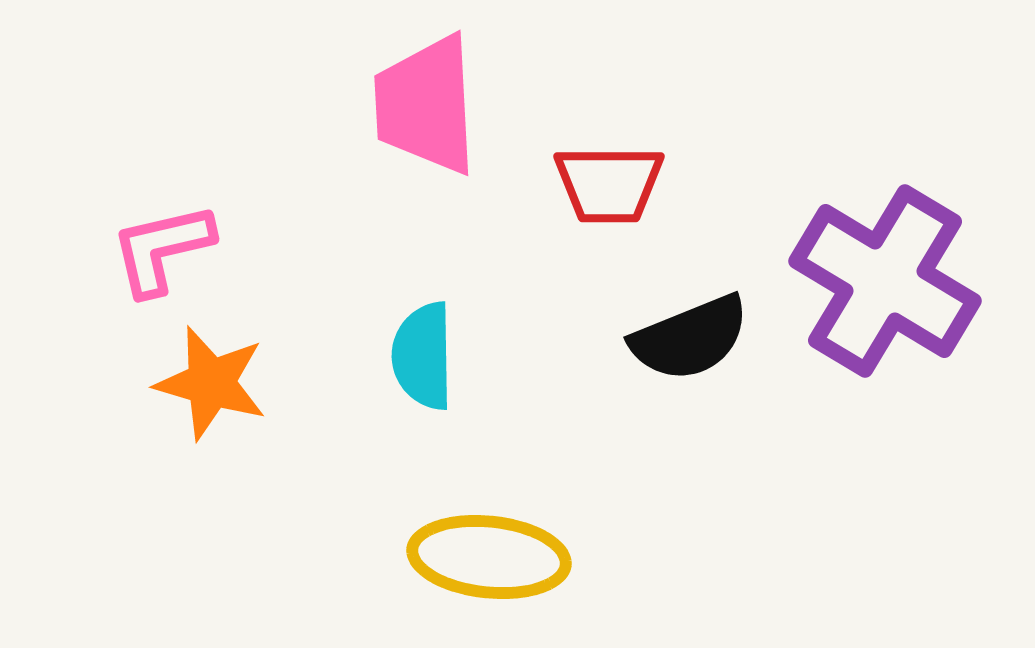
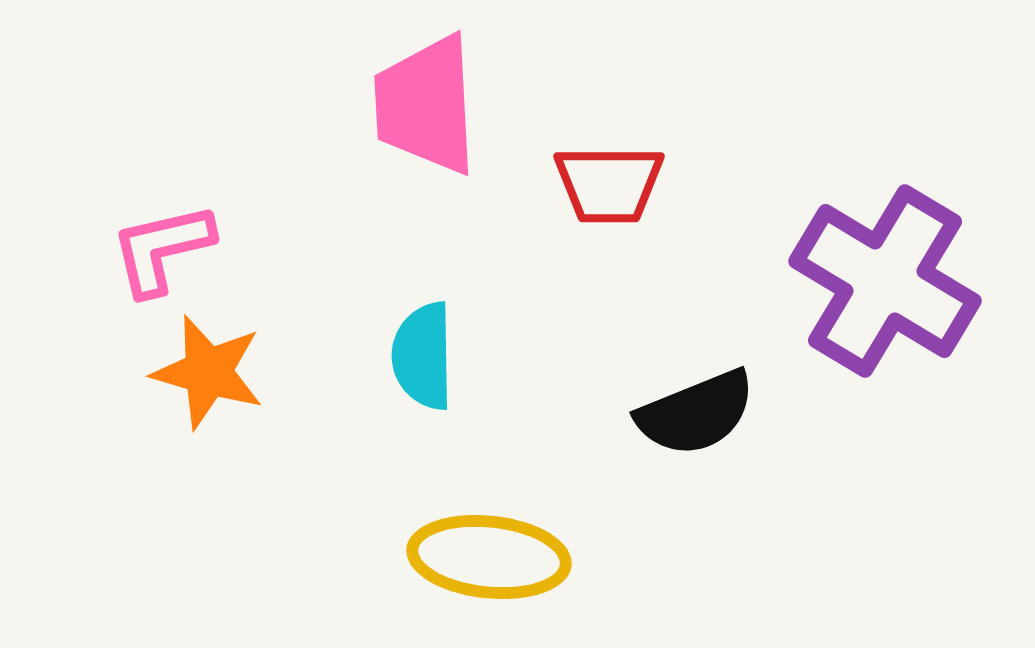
black semicircle: moved 6 px right, 75 px down
orange star: moved 3 px left, 11 px up
